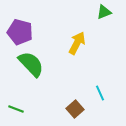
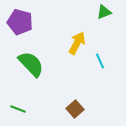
purple pentagon: moved 10 px up
cyan line: moved 32 px up
green line: moved 2 px right
